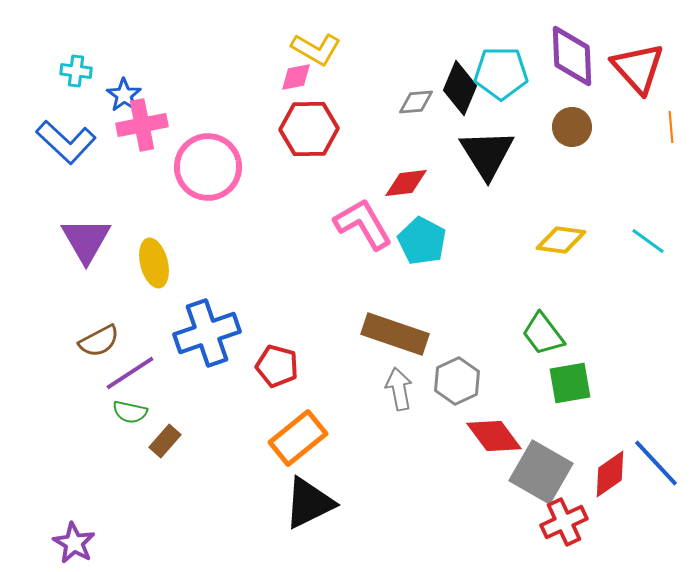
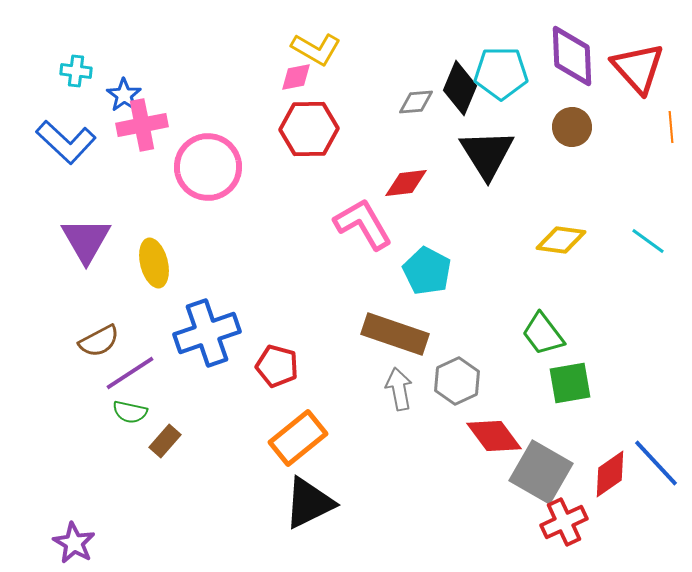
cyan pentagon at (422, 241): moved 5 px right, 30 px down
